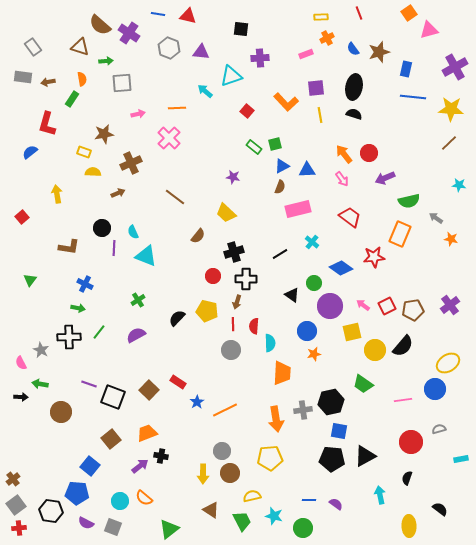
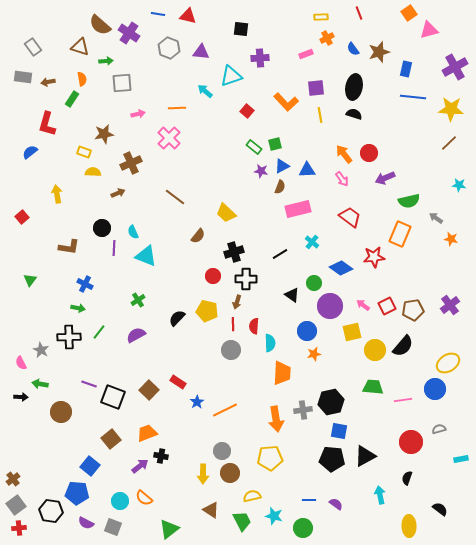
purple star at (233, 177): moved 28 px right, 6 px up
green trapezoid at (363, 384): moved 10 px right, 3 px down; rotated 150 degrees clockwise
